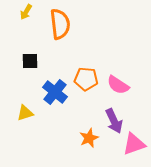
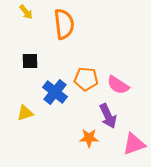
yellow arrow: rotated 70 degrees counterclockwise
orange semicircle: moved 4 px right
purple arrow: moved 6 px left, 5 px up
orange star: rotated 24 degrees clockwise
